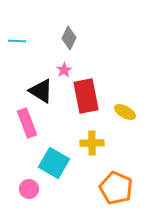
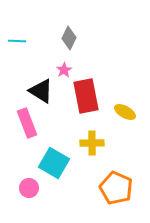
pink circle: moved 1 px up
